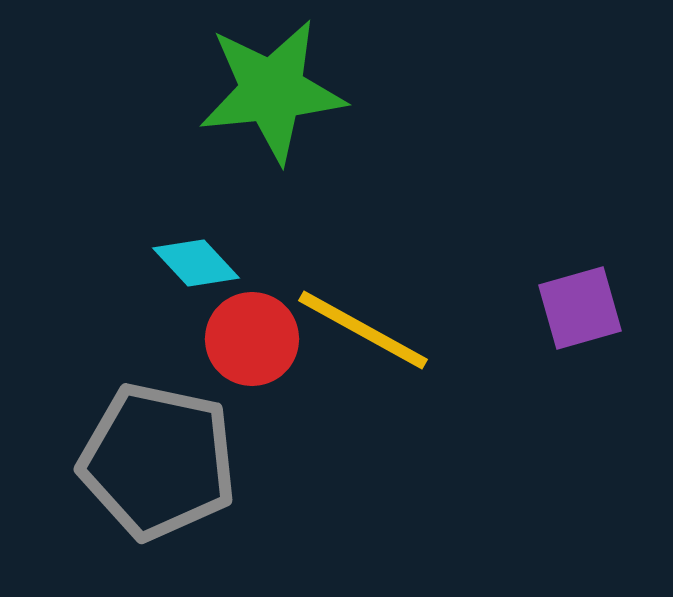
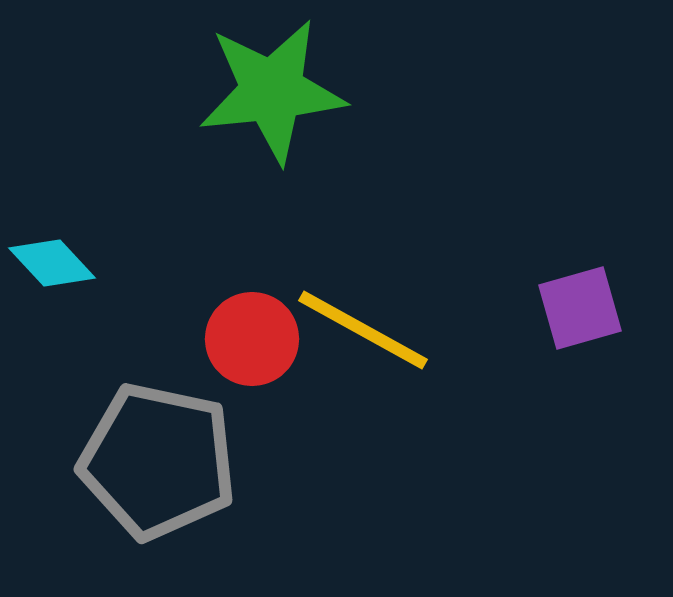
cyan diamond: moved 144 px left
